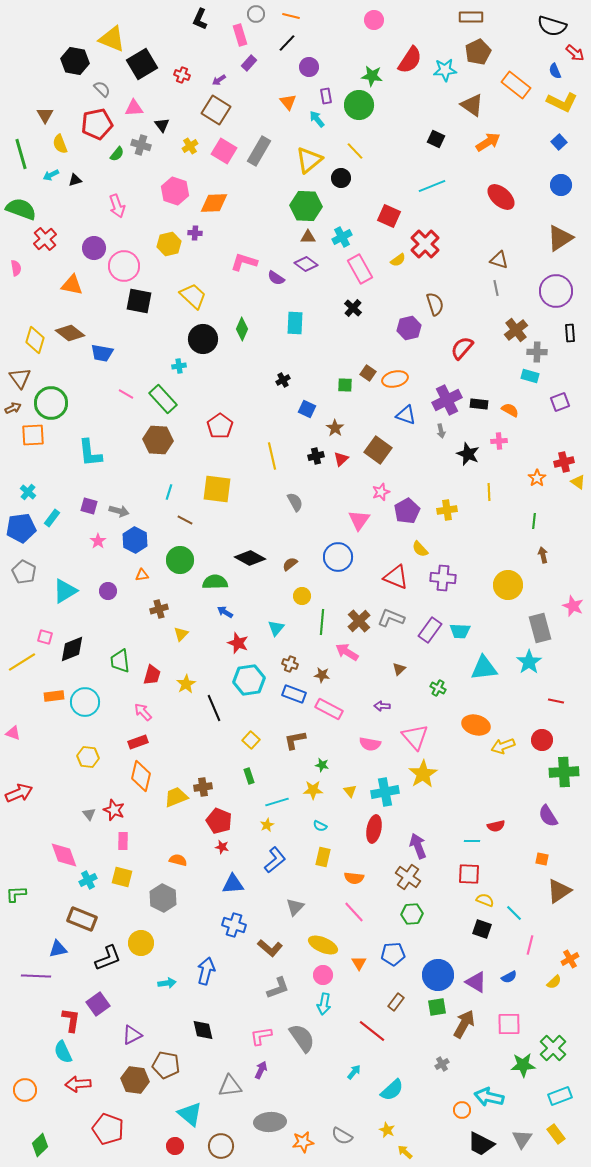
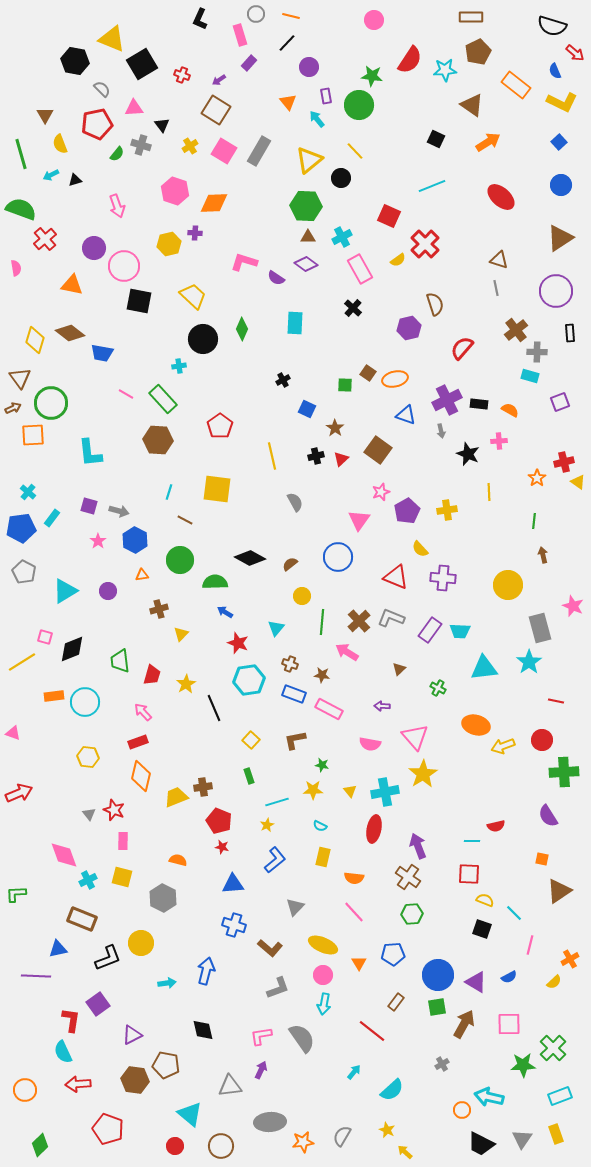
yellow rectangle at (556, 1134): rotated 18 degrees clockwise
gray semicircle at (342, 1136): rotated 90 degrees clockwise
